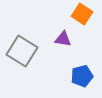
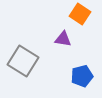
orange square: moved 2 px left
gray square: moved 1 px right, 10 px down
